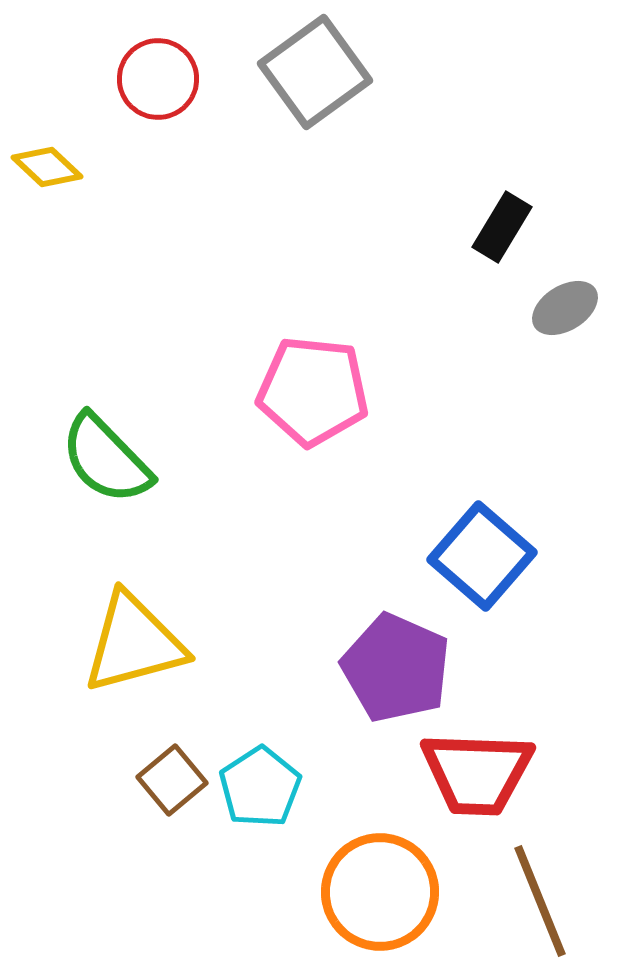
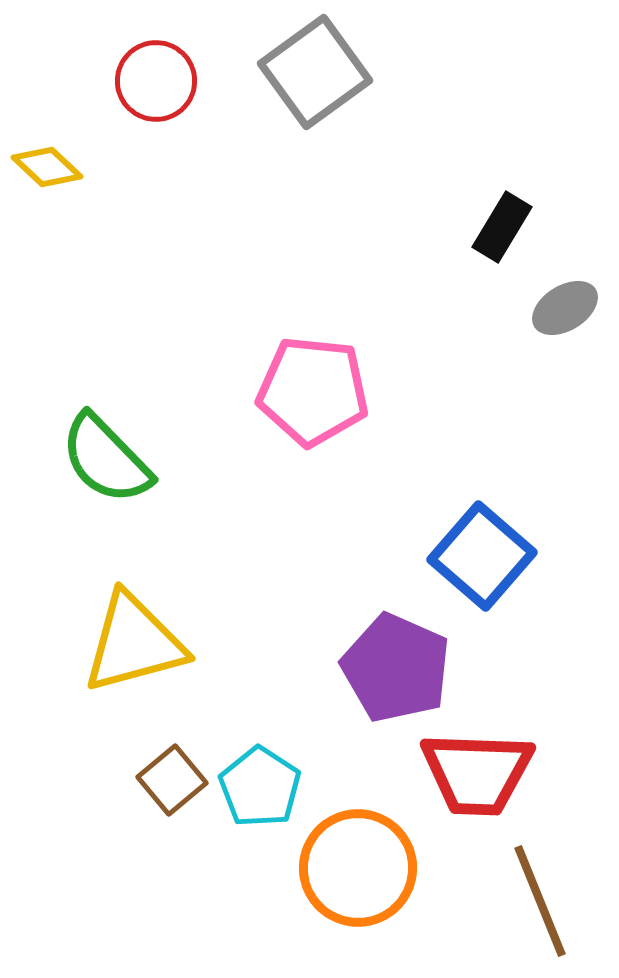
red circle: moved 2 px left, 2 px down
cyan pentagon: rotated 6 degrees counterclockwise
orange circle: moved 22 px left, 24 px up
